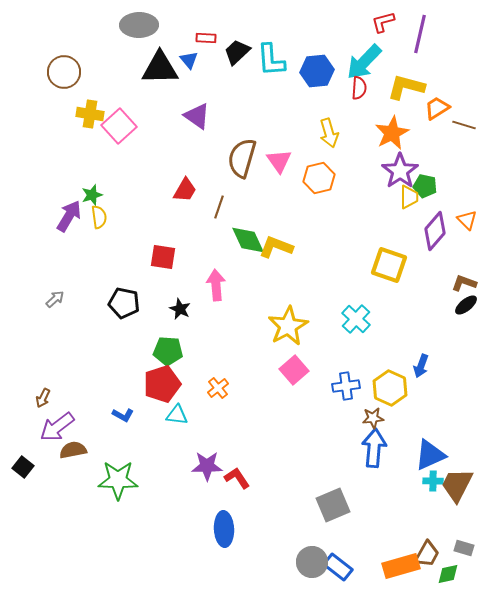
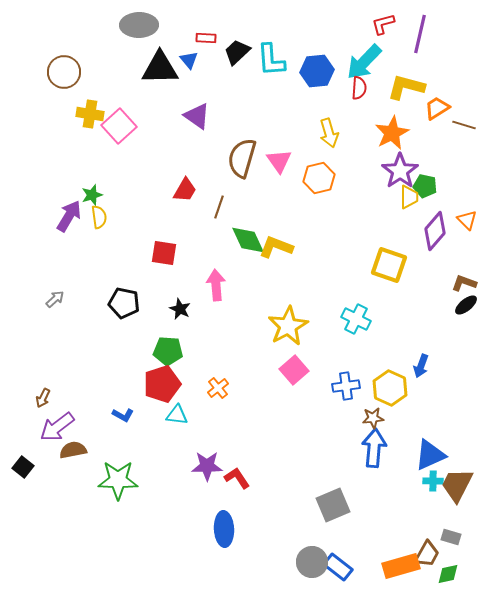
red L-shape at (383, 22): moved 2 px down
red square at (163, 257): moved 1 px right, 4 px up
cyan cross at (356, 319): rotated 16 degrees counterclockwise
gray rectangle at (464, 548): moved 13 px left, 11 px up
